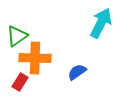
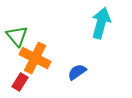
cyan arrow: rotated 12 degrees counterclockwise
green triangle: rotated 35 degrees counterclockwise
orange cross: rotated 24 degrees clockwise
